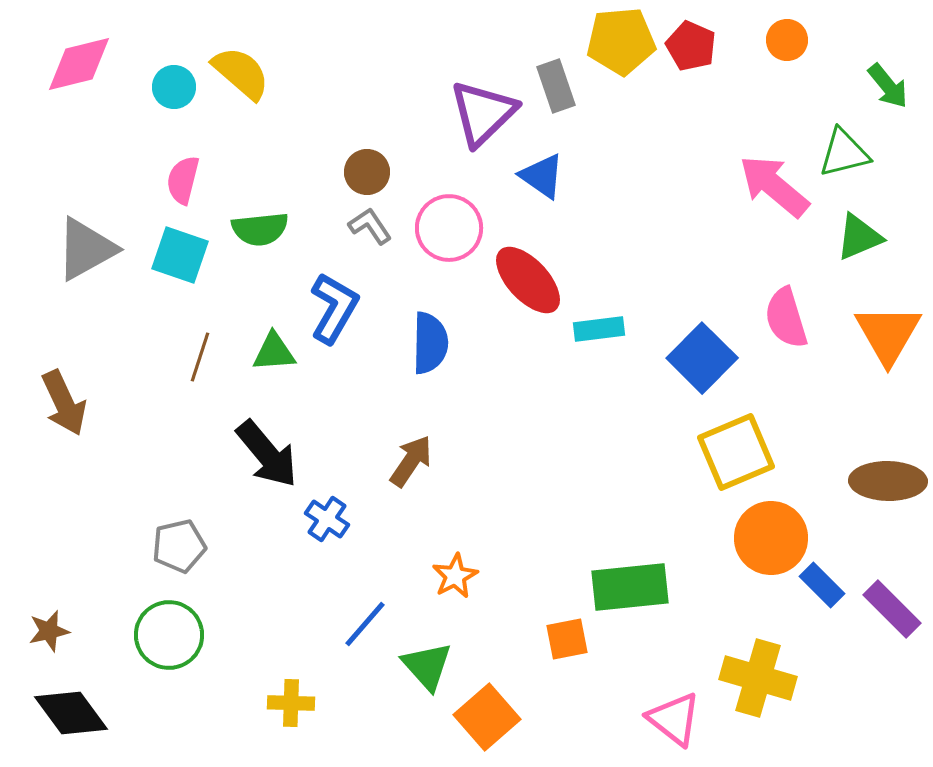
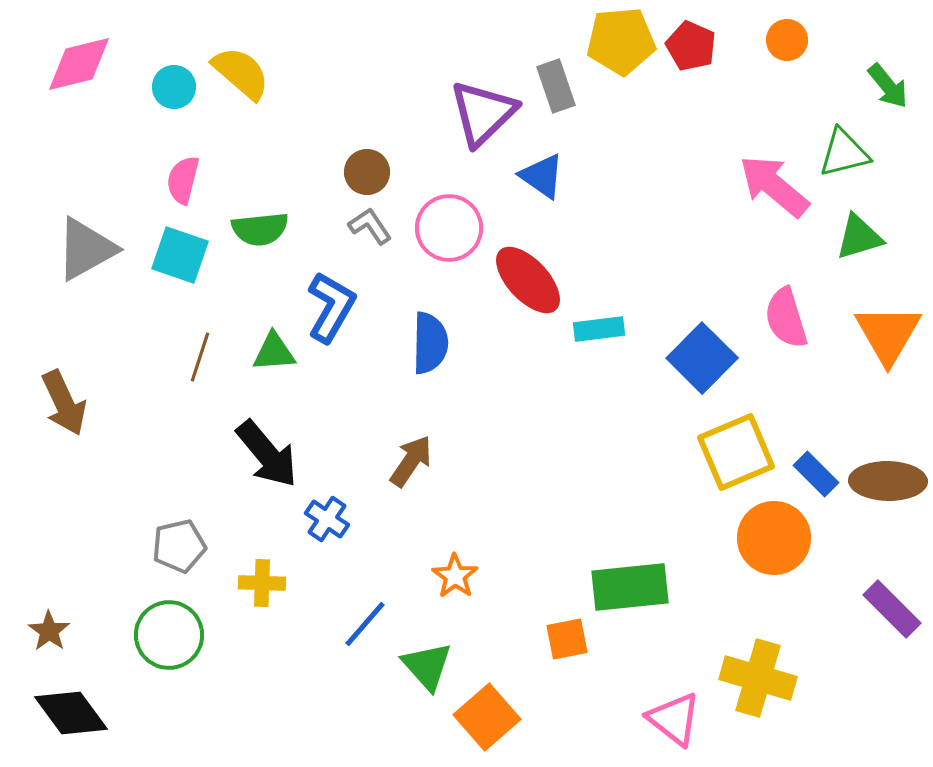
green triangle at (859, 237): rotated 6 degrees clockwise
blue L-shape at (334, 308): moved 3 px left, 1 px up
orange circle at (771, 538): moved 3 px right
orange star at (455, 576): rotated 9 degrees counterclockwise
blue rectangle at (822, 585): moved 6 px left, 111 px up
brown star at (49, 631): rotated 24 degrees counterclockwise
yellow cross at (291, 703): moved 29 px left, 120 px up
